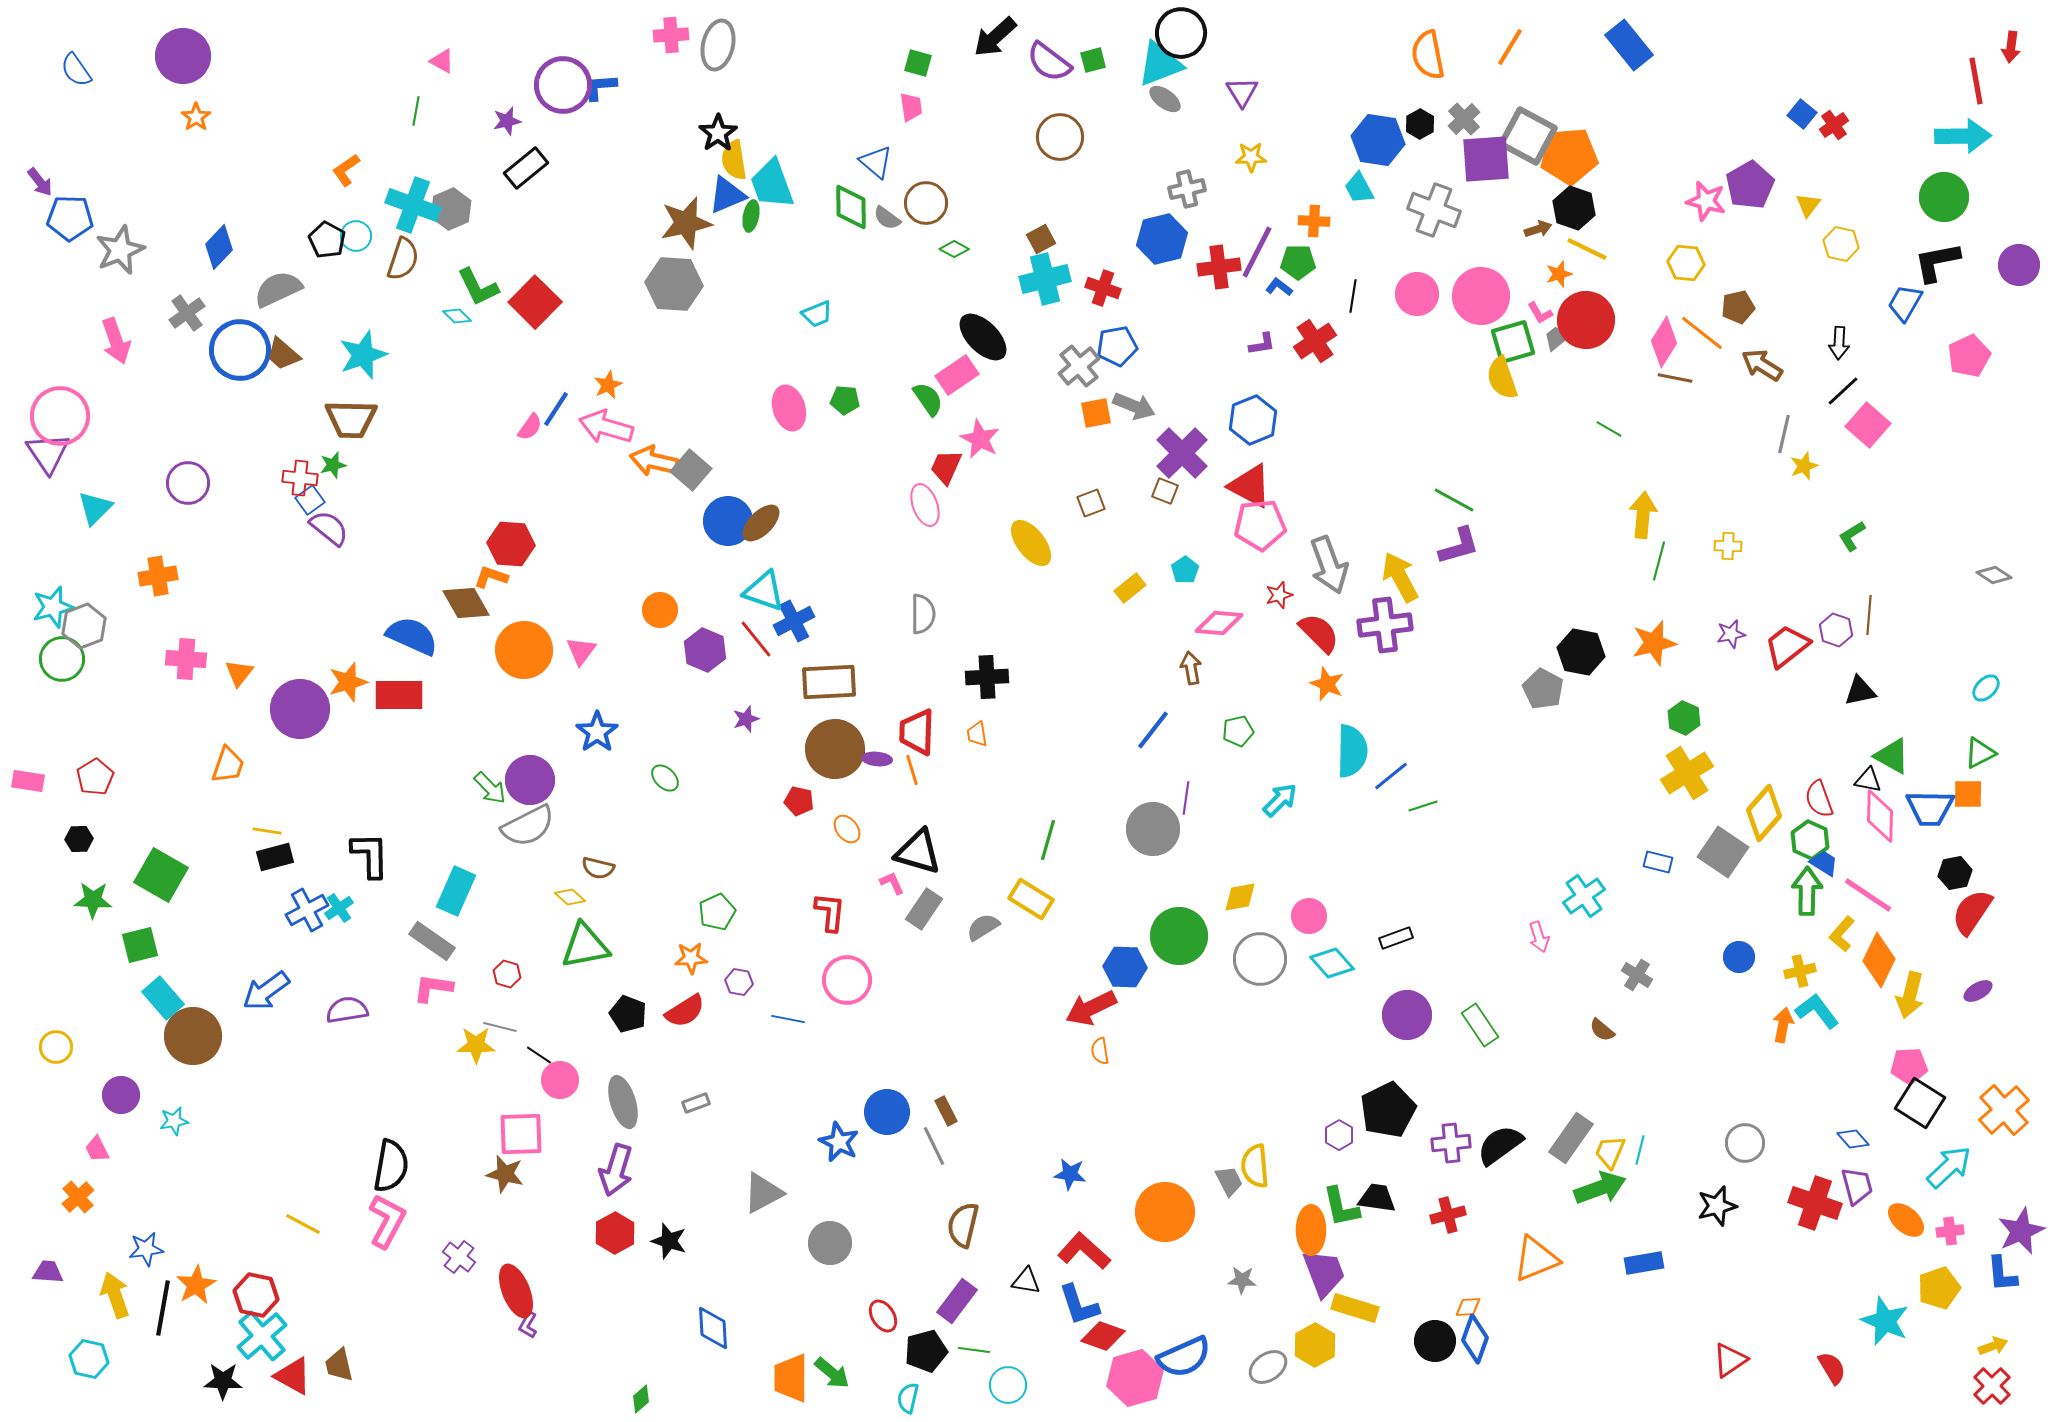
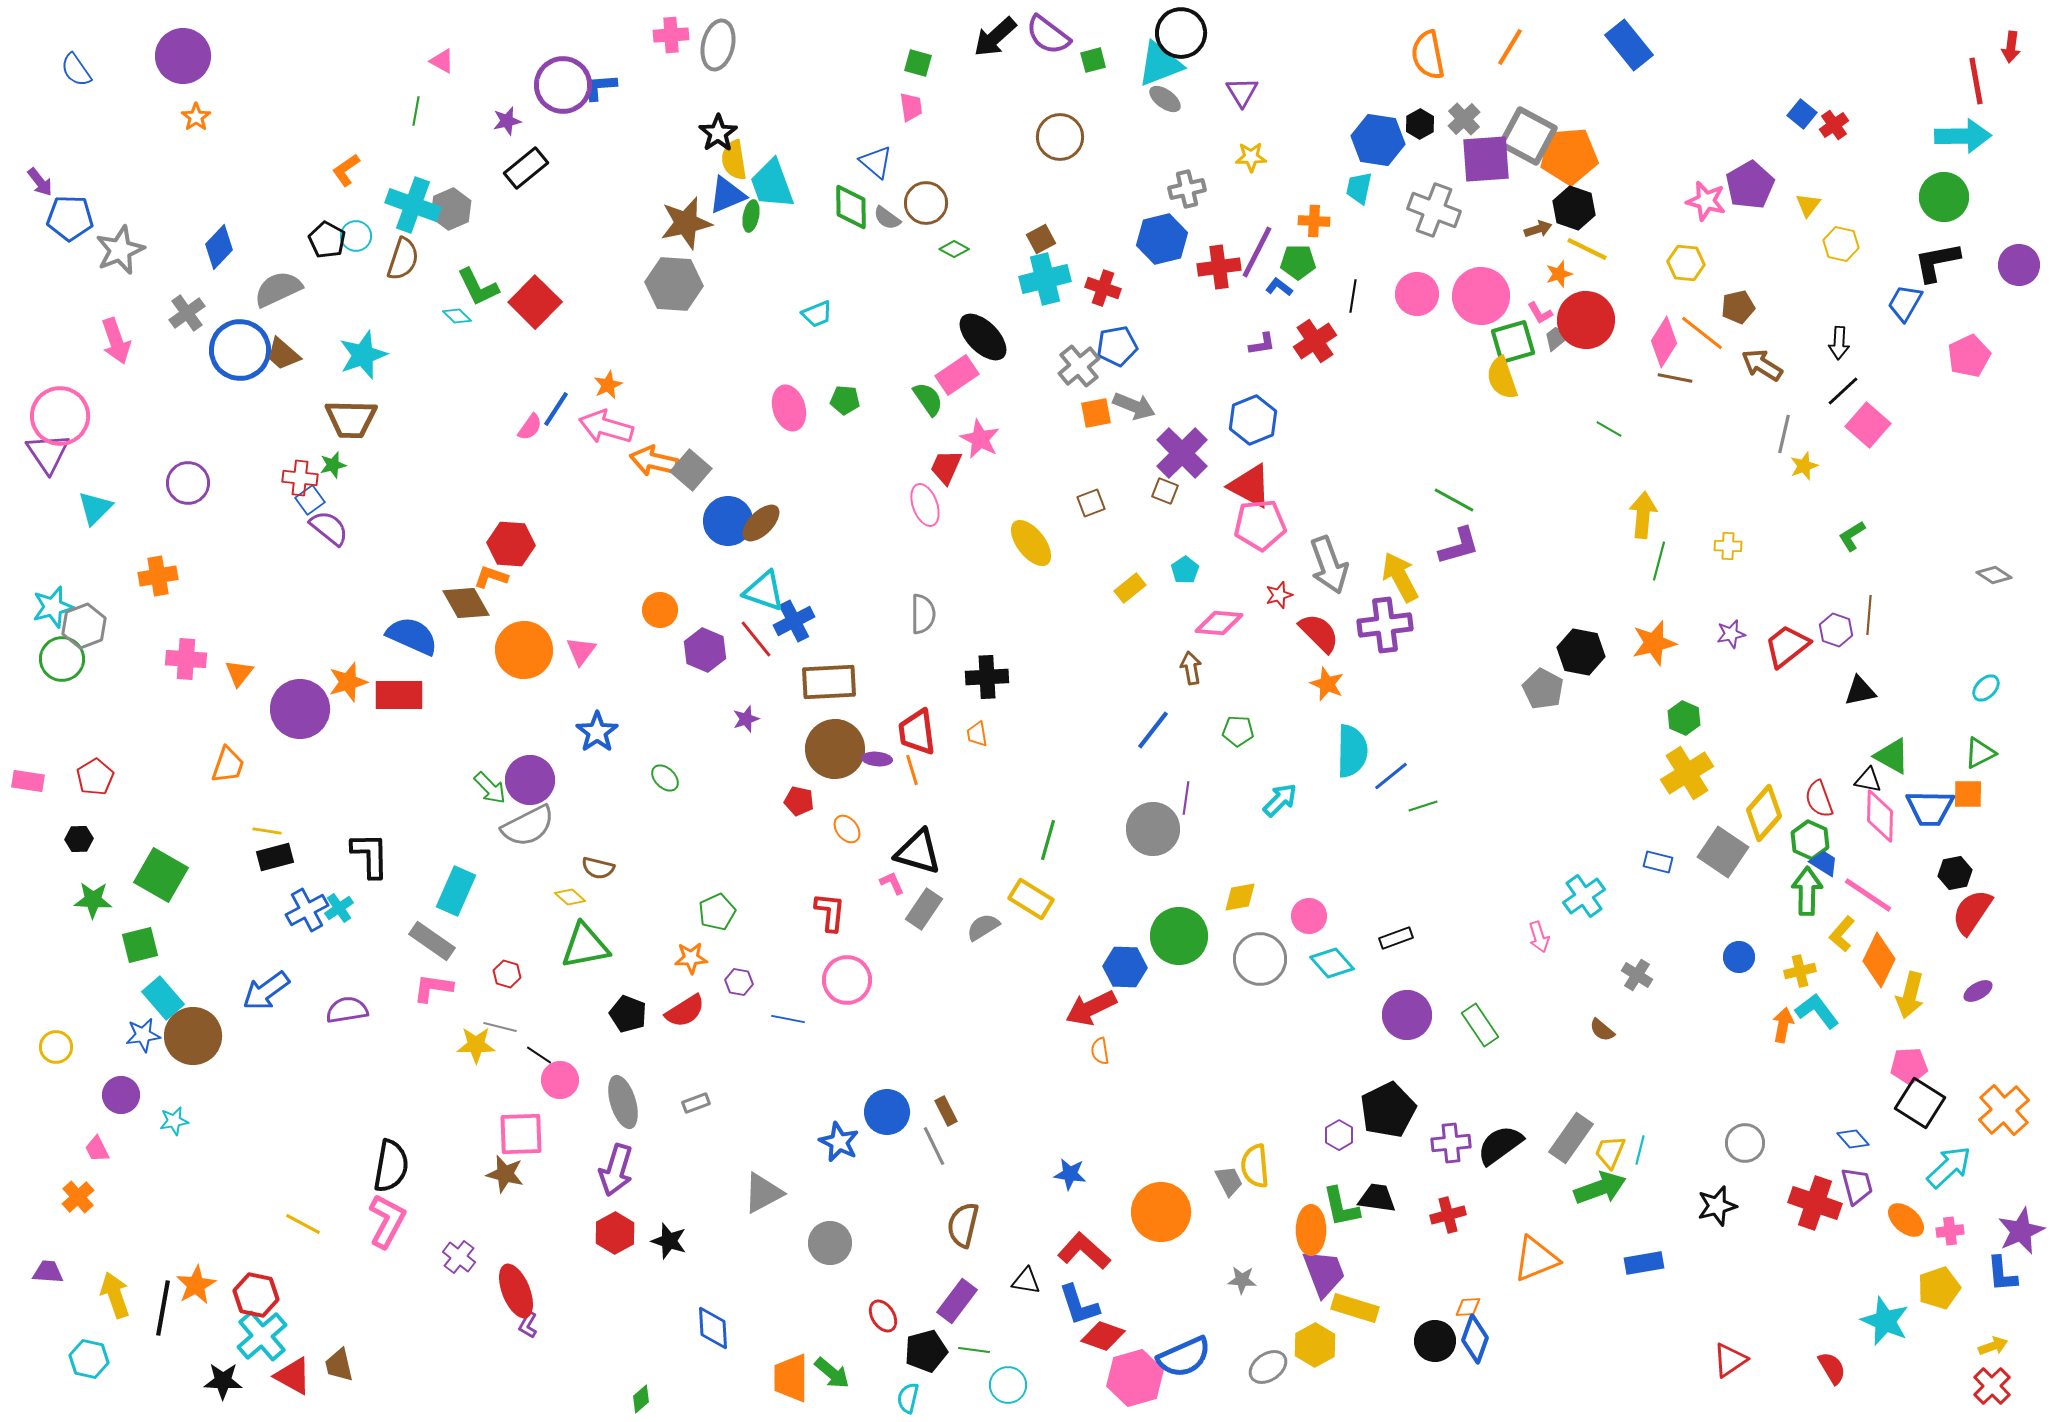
purple semicircle at (1049, 62): moved 1 px left, 27 px up
cyan trapezoid at (1359, 188): rotated 40 degrees clockwise
green pentagon at (1238, 731): rotated 16 degrees clockwise
red trapezoid at (917, 732): rotated 9 degrees counterclockwise
orange circle at (1165, 1212): moved 4 px left
blue star at (146, 1249): moved 3 px left, 214 px up
